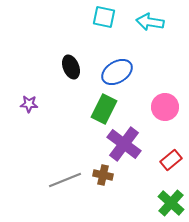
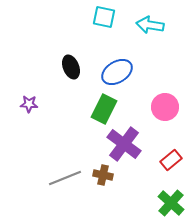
cyan arrow: moved 3 px down
gray line: moved 2 px up
